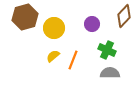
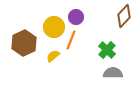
brown hexagon: moved 1 px left, 26 px down; rotated 10 degrees counterclockwise
purple circle: moved 16 px left, 7 px up
yellow circle: moved 1 px up
green cross: rotated 18 degrees clockwise
orange line: moved 2 px left, 20 px up
gray semicircle: moved 3 px right
